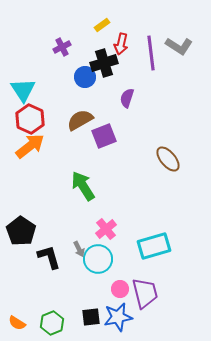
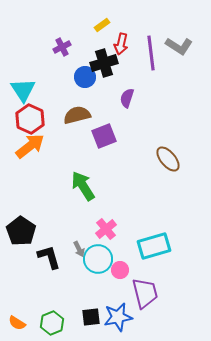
brown semicircle: moved 3 px left, 5 px up; rotated 16 degrees clockwise
pink circle: moved 19 px up
